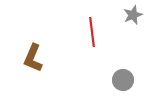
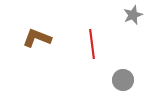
red line: moved 12 px down
brown L-shape: moved 4 px right, 20 px up; rotated 88 degrees clockwise
